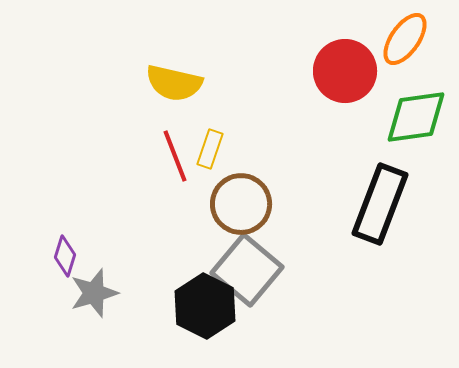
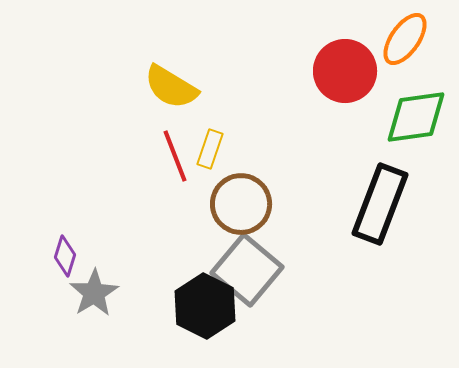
yellow semicircle: moved 3 px left, 4 px down; rotated 18 degrees clockwise
gray star: rotated 15 degrees counterclockwise
